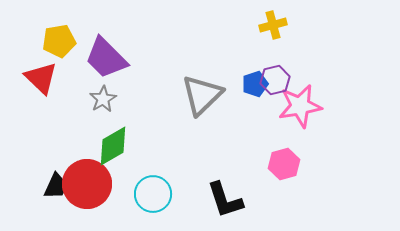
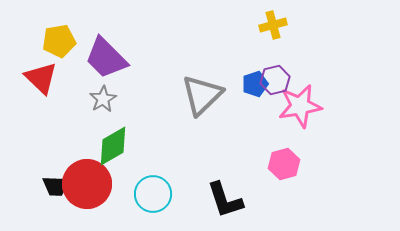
black trapezoid: rotated 68 degrees clockwise
